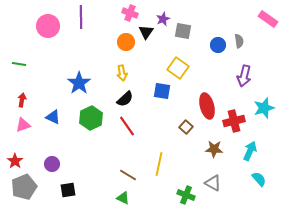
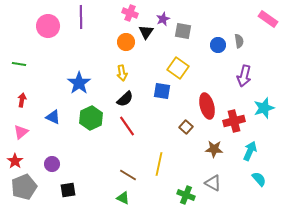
pink triangle: moved 2 px left, 7 px down; rotated 21 degrees counterclockwise
